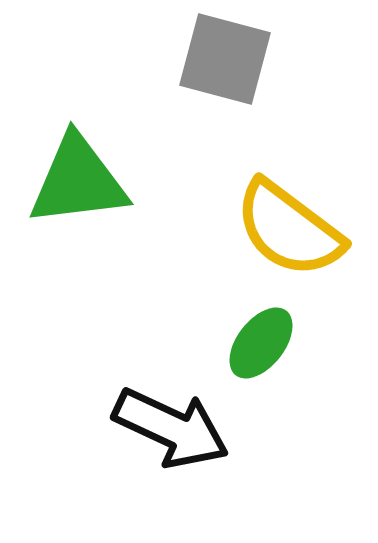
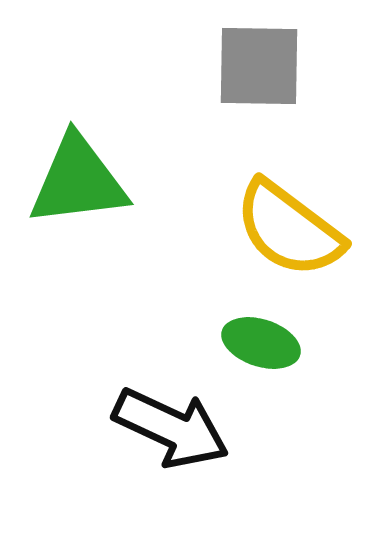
gray square: moved 34 px right, 7 px down; rotated 14 degrees counterclockwise
green ellipse: rotated 70 degrees clockwise
